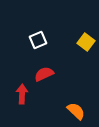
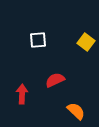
white square: rotated 18 degrees clockwise
red semicircle: moved 11 px right, 6 px down
